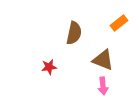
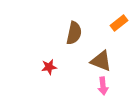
brown triangle: moved 2 px left, 1 px down
